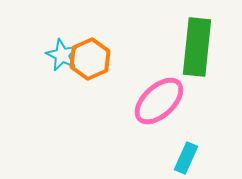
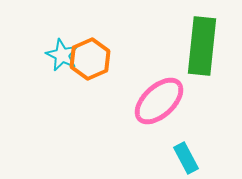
green rectangle: moved 5 px right, 1 px up
cyan rectangle: rotated 52 degrees counterclockwise
